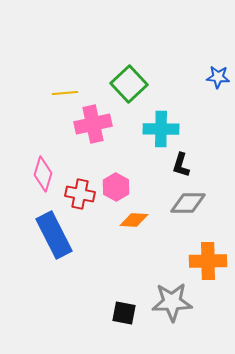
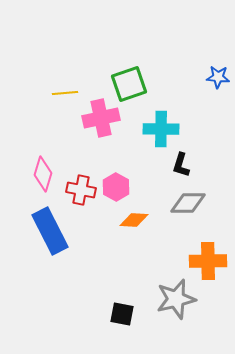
green square: rotated 24 degrees clockwise
pink cross: moved 8 px right, 6 px up
red cross: moved 1 px right, 4 px up
blue rectangle: moved 4 px left, 4 px up
gray star: moved 4 px right, 3 px up; rotated 12 degrees counterclockwise
black square: moved 2 px left, 1 px down
